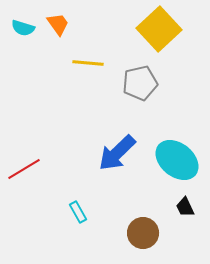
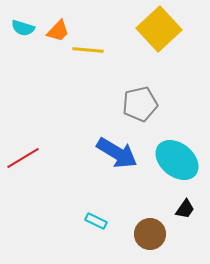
orange trapezoid: moved 7 px down; rotated 80 degrees clockwise
yellow line: moved 13 px up
gray pentagon: moved 21 px down
blue arrow: rotated 105 degrees counterclockwise
red line: moved 1 px left, 11 px up
black trapezoid: moved 2 px down; rotated 120 degrees counterclockwise
cyan rectangle: moved 18 px right, 9 px down; rotated 35 degrees counterclockwise
brown circle: moved 7 px right, 1 px down
